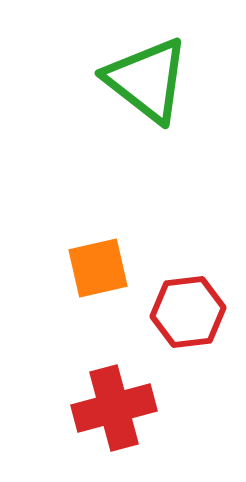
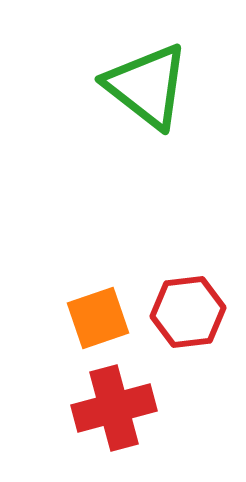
green triangle: moved 6 px down
orange square: moved 50 px down; rotated 6 degrees counterclockwise
